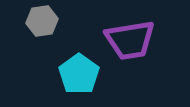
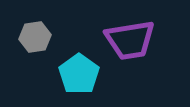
gray hexagon: moved 7 px left, 16 px down
